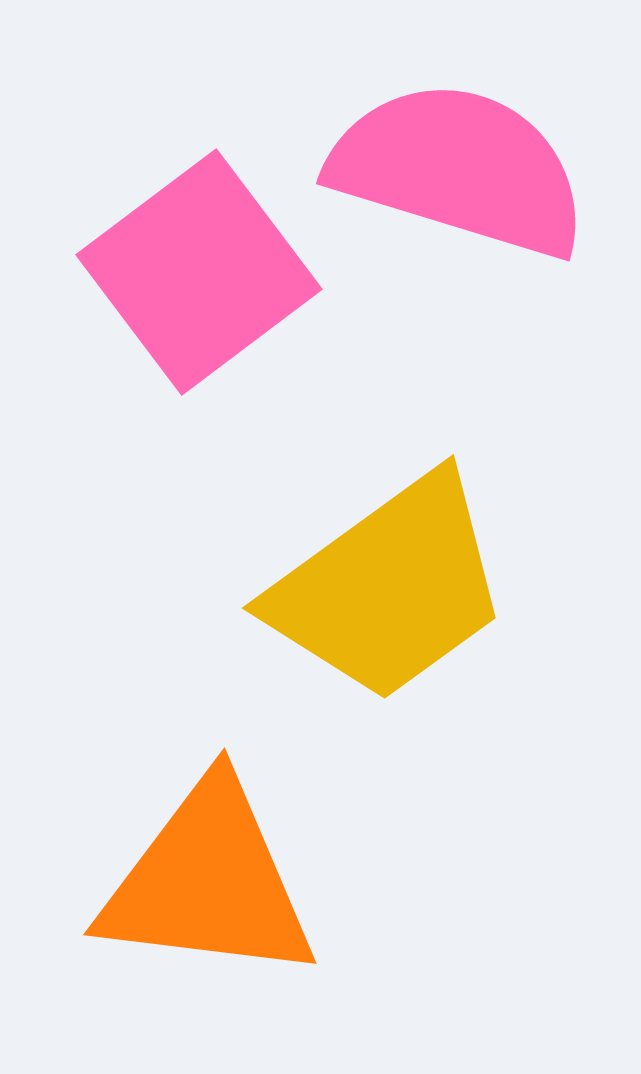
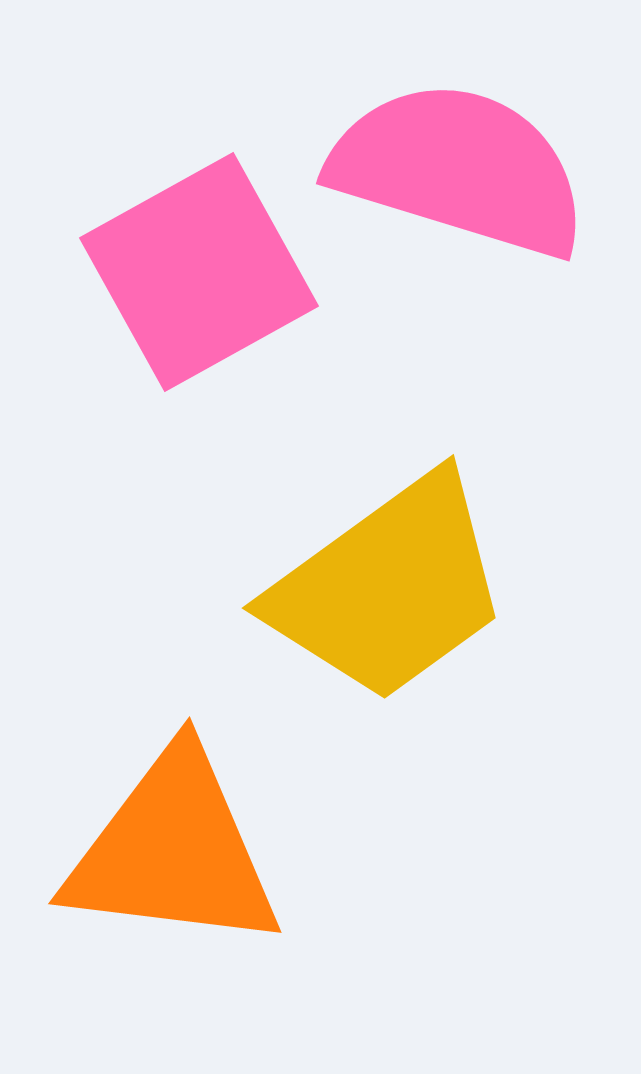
pink square: rotated 8 degrees clockwise
orange triangle: moved 35 px left, 31 px up
